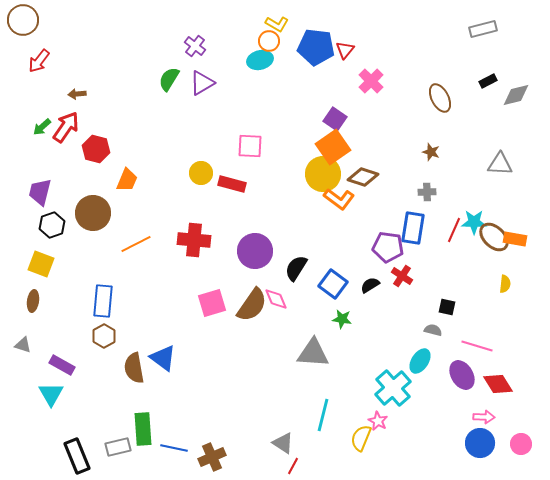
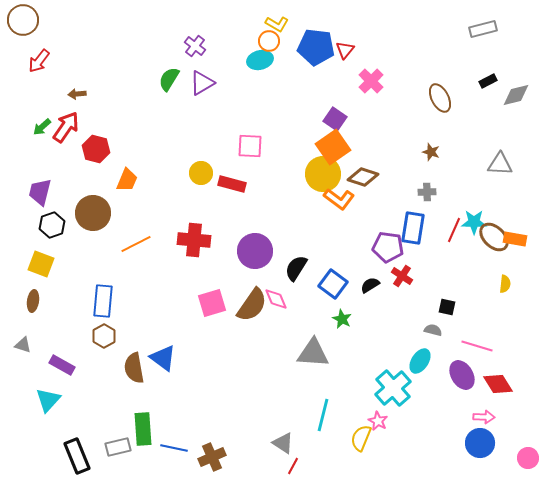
green star at (342, 319): rotated 18 degrees clockwise
cyan triangle at (51, 394): moved 3 px left, 6 px down; rotated 12 degrees clockwise
pink circle at (521, 444): moved 7 px right, 14 px down
